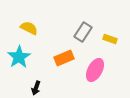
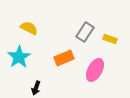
gray rectangle: moved 2 px right
